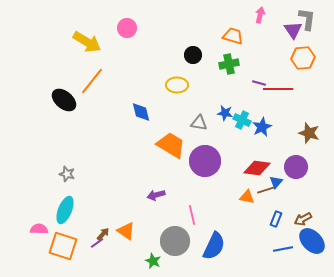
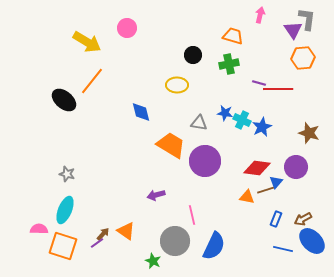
blue line at (283, 249): rotated 24 degrees clockwise
